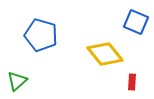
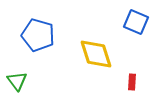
blue pentagon: moved 3 px left
yellow diamond: moved 9 px left; rotated 21 degrees clockwise
green triangle: rotated 25 degrees counterclockwise
